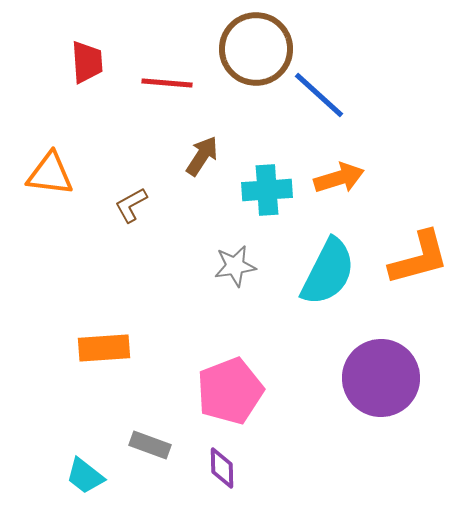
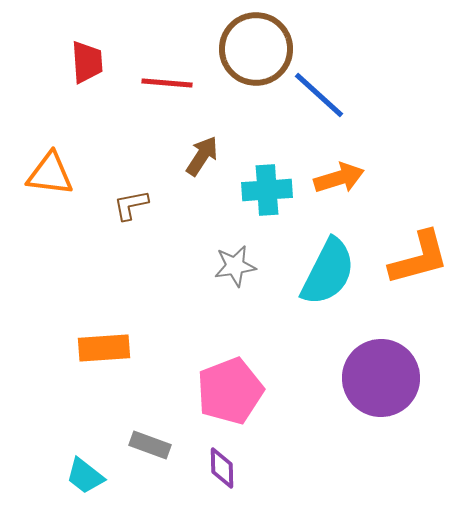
brown L-shape: rotated 18 degrees clockwise
